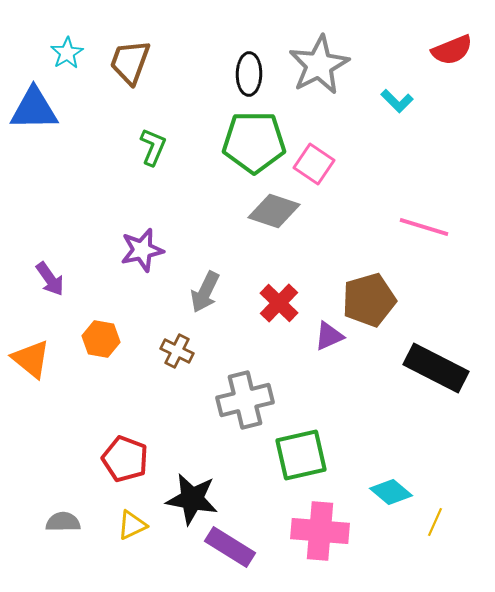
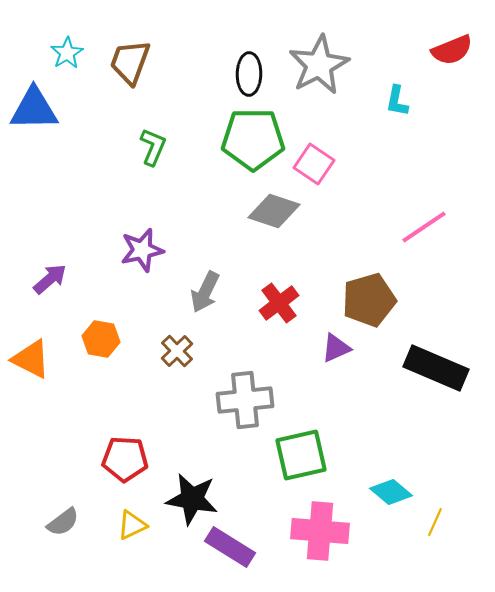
cyan L-shape: rotated 56 degrees clockwise
green pentagon: moved 1 px left, 3 px up
pink line: rotated 51 degrees counterclockwise
purple arrow: rotated 96 degrees counterclockwise
red cross: rotated 9 degrees clockwise
purple triangle: moved 7 px right, 12 px down
brown cross: rotated 20 degrees clockwise
orange triangle: rotated 12 degrees counterclockwise
black rectangle: rotated 4 degrees counterclockwise
gray cross: rotated 8 degrees clockwise
red pentagon: rotated 18 degrees counterclockwise
gray semicircle: rotated 144 degrees clockwise
